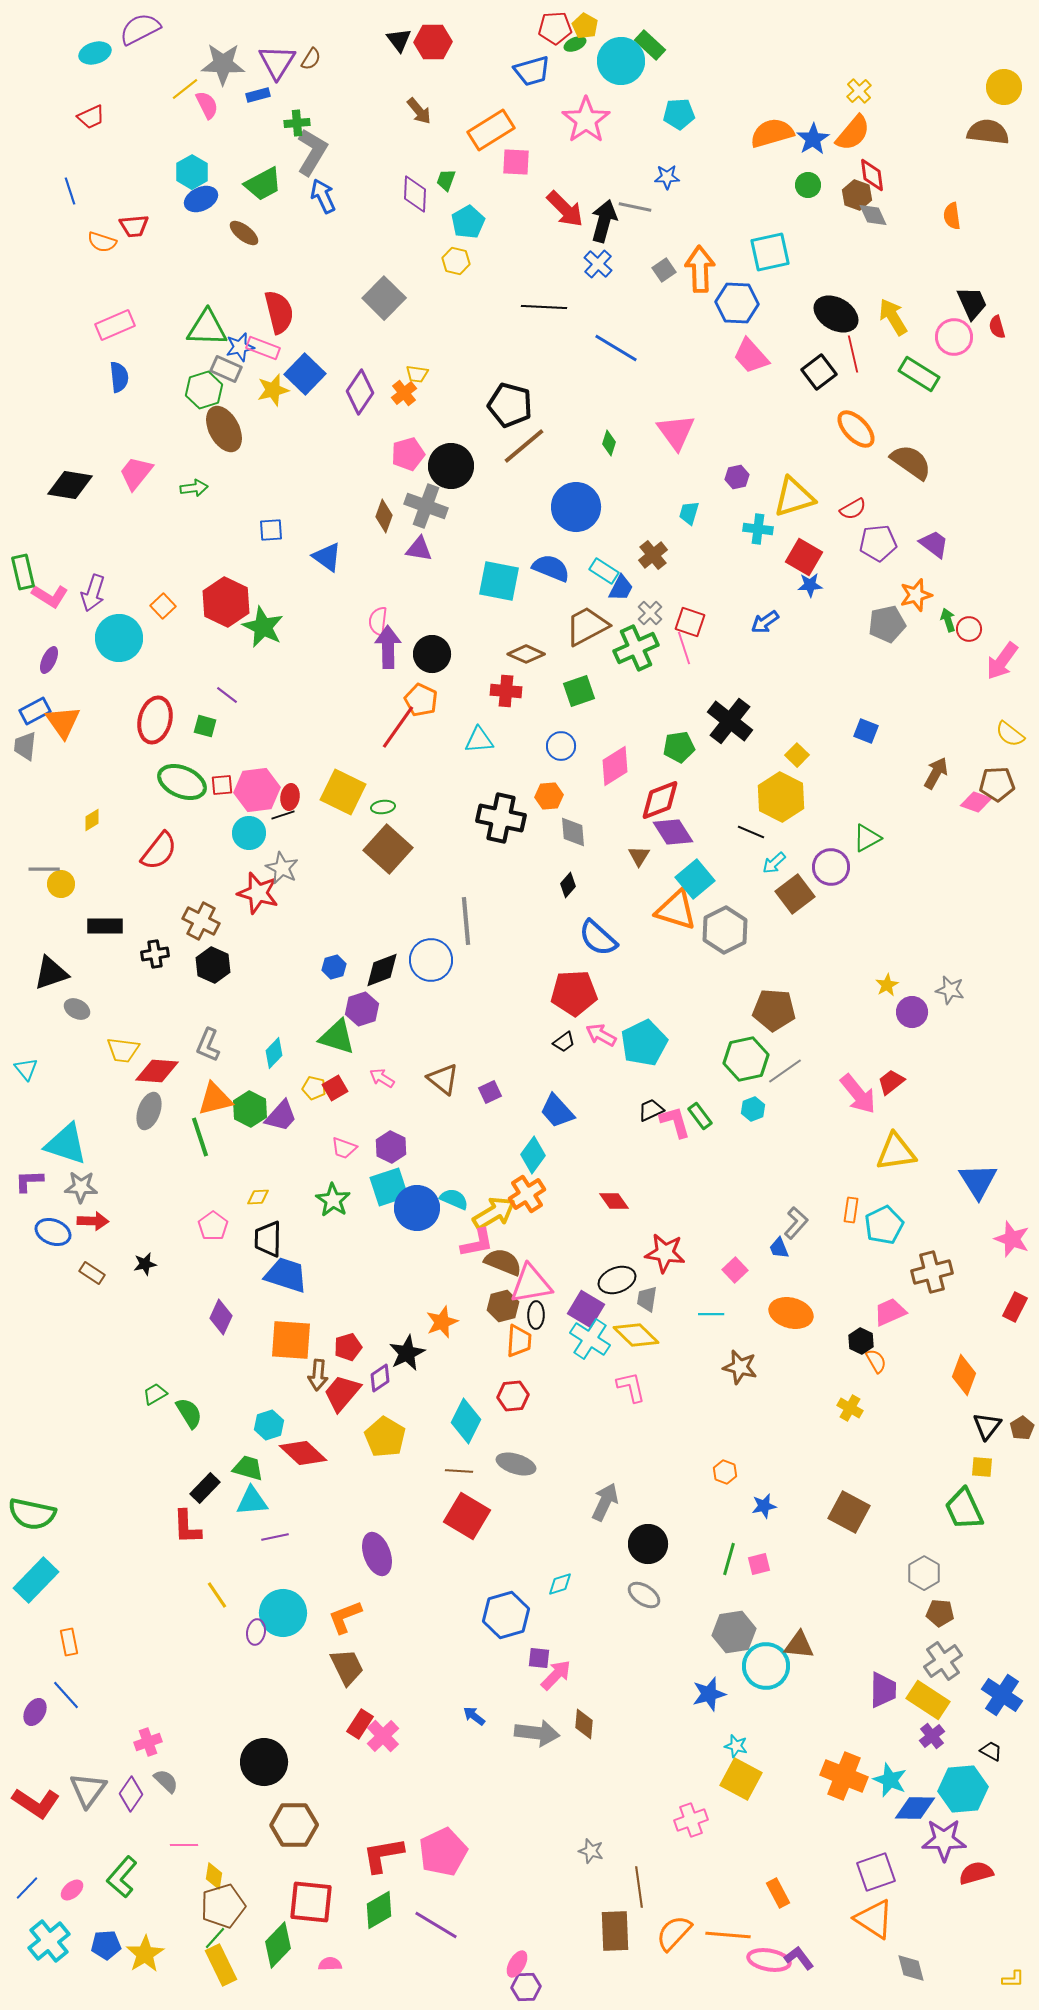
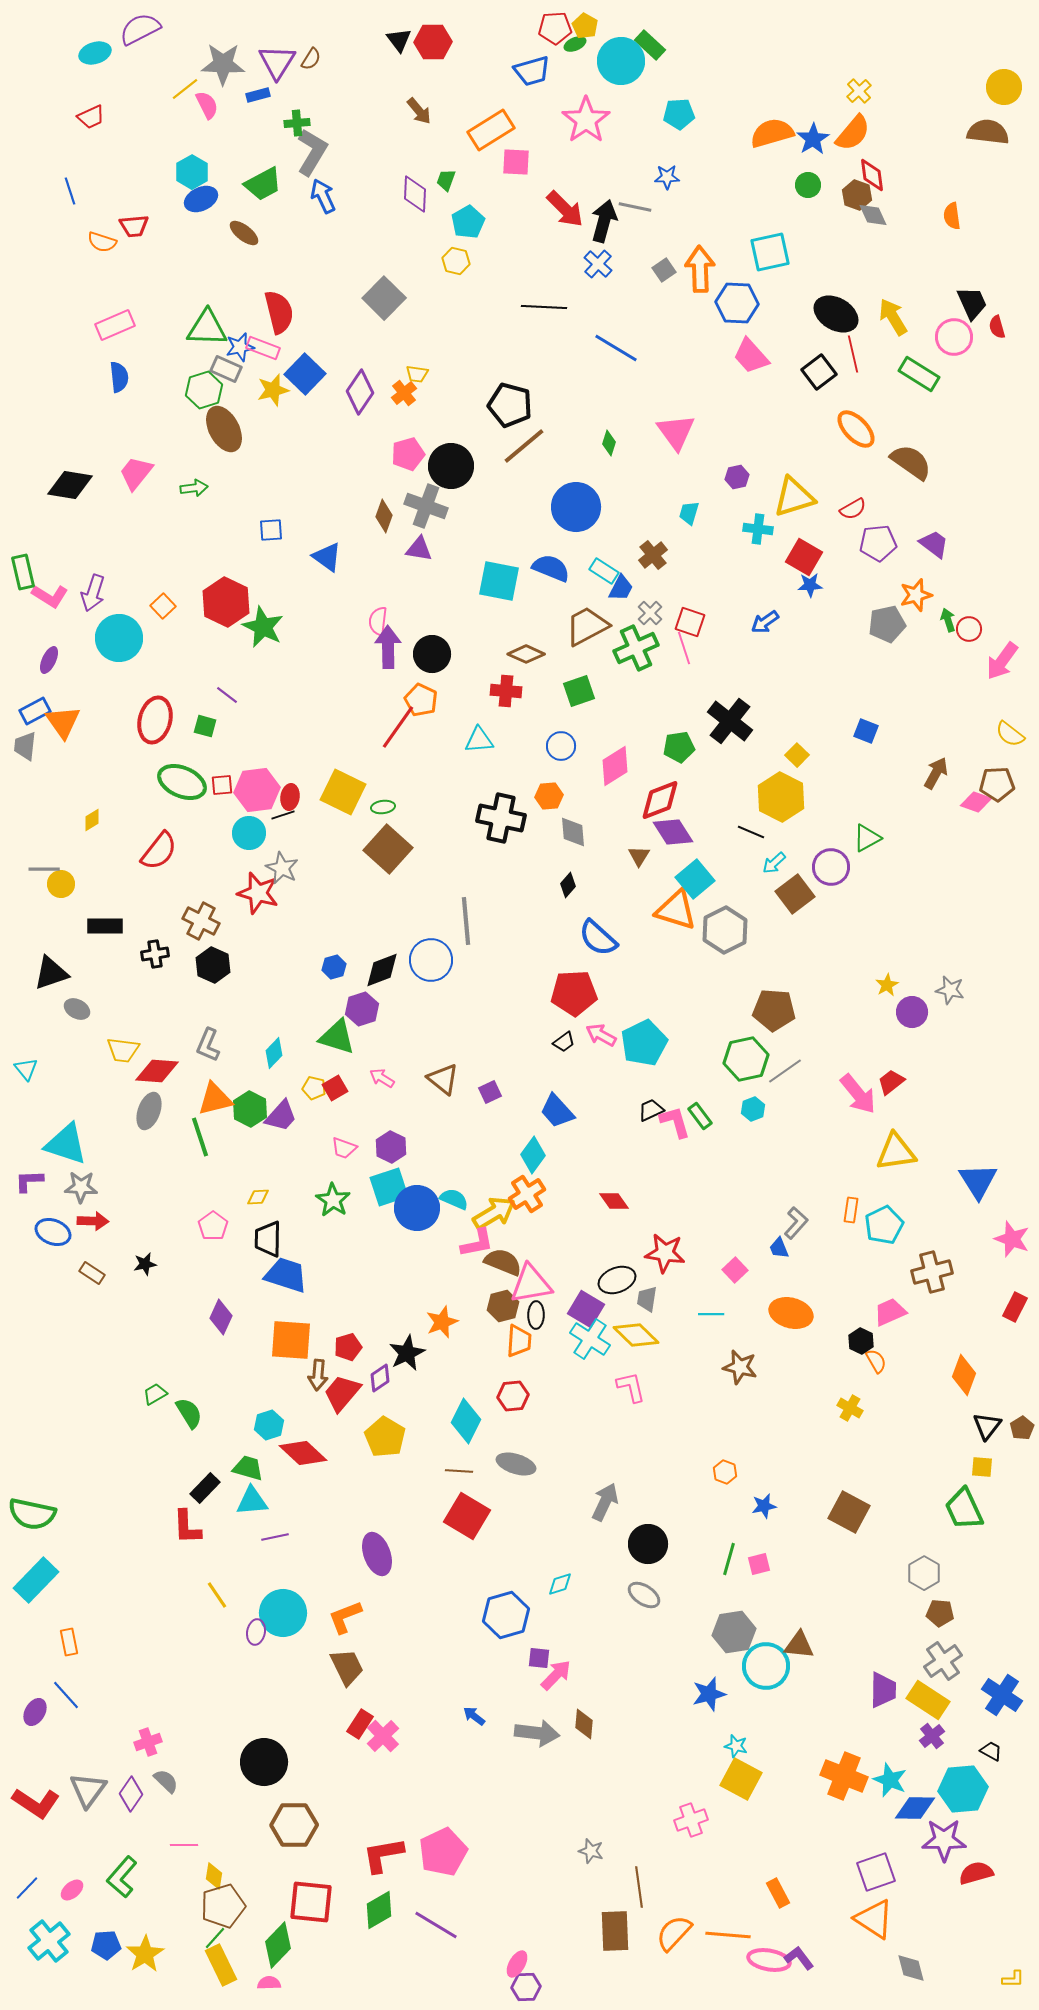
pink semicircle at (330, 1964): moved 61 px left, 19 px down
